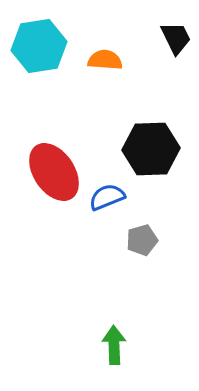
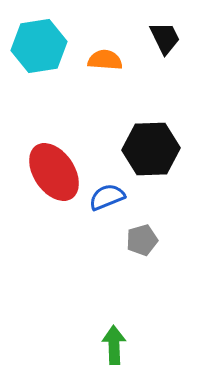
black trapezoid: moved 11 px left
